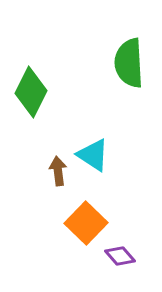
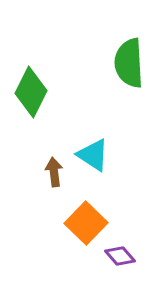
brown arrow: moved 4 px left, 1 px down
